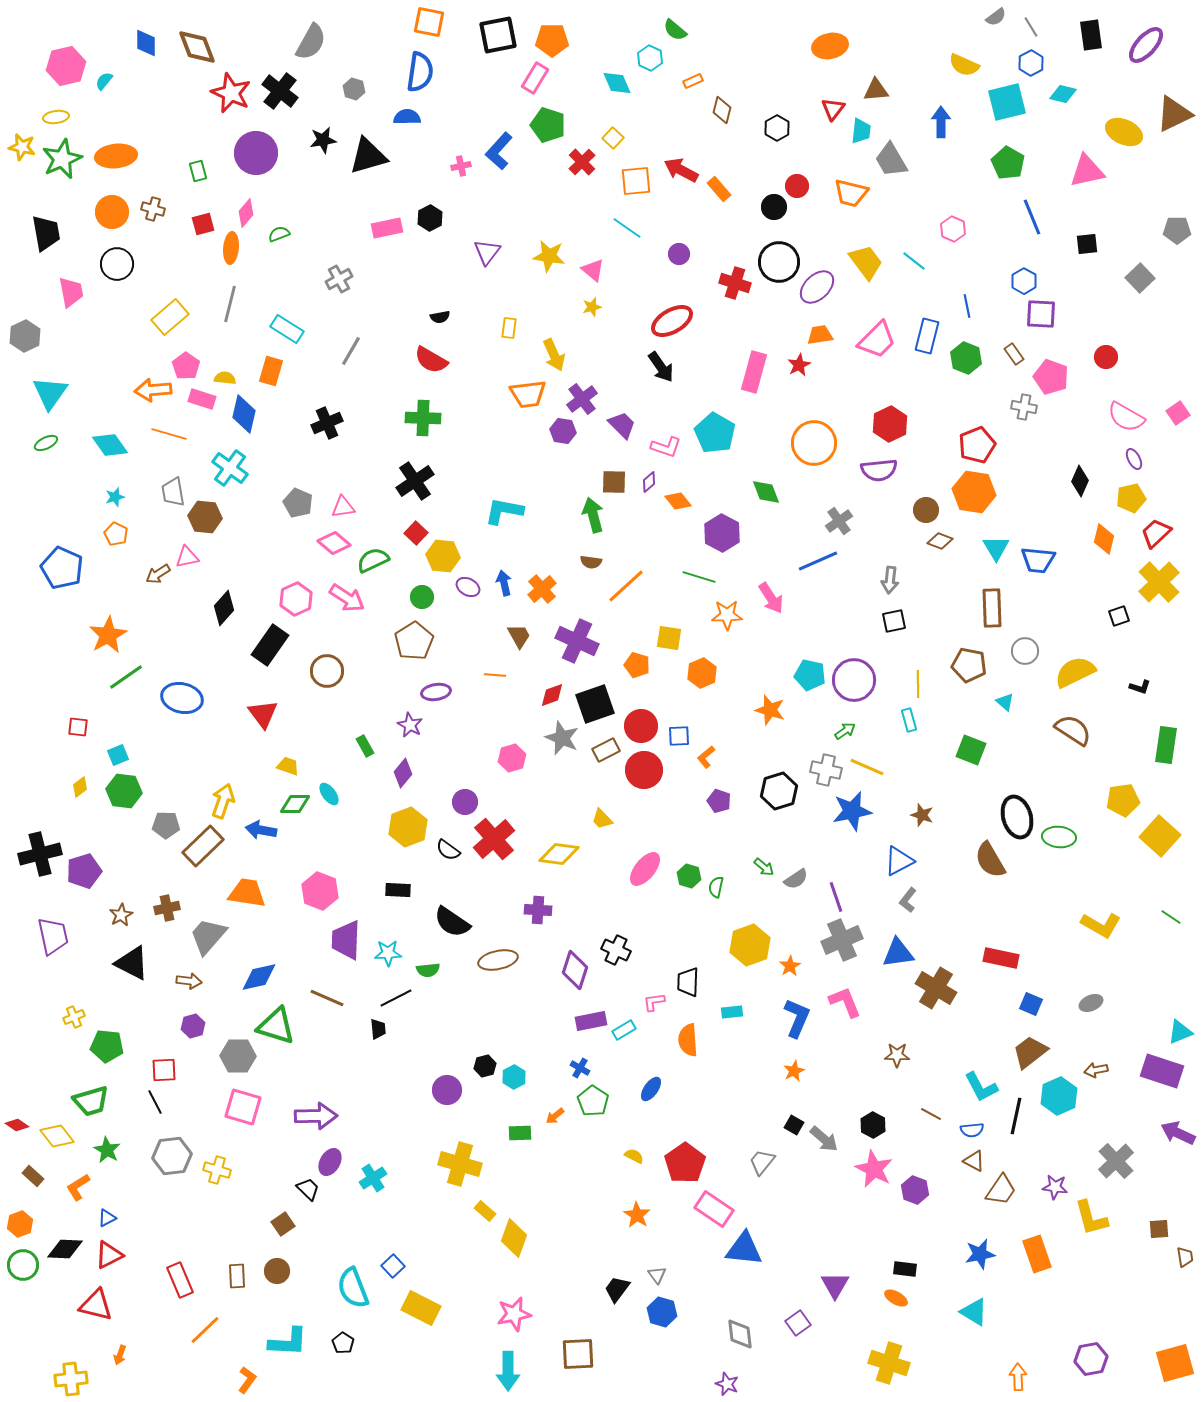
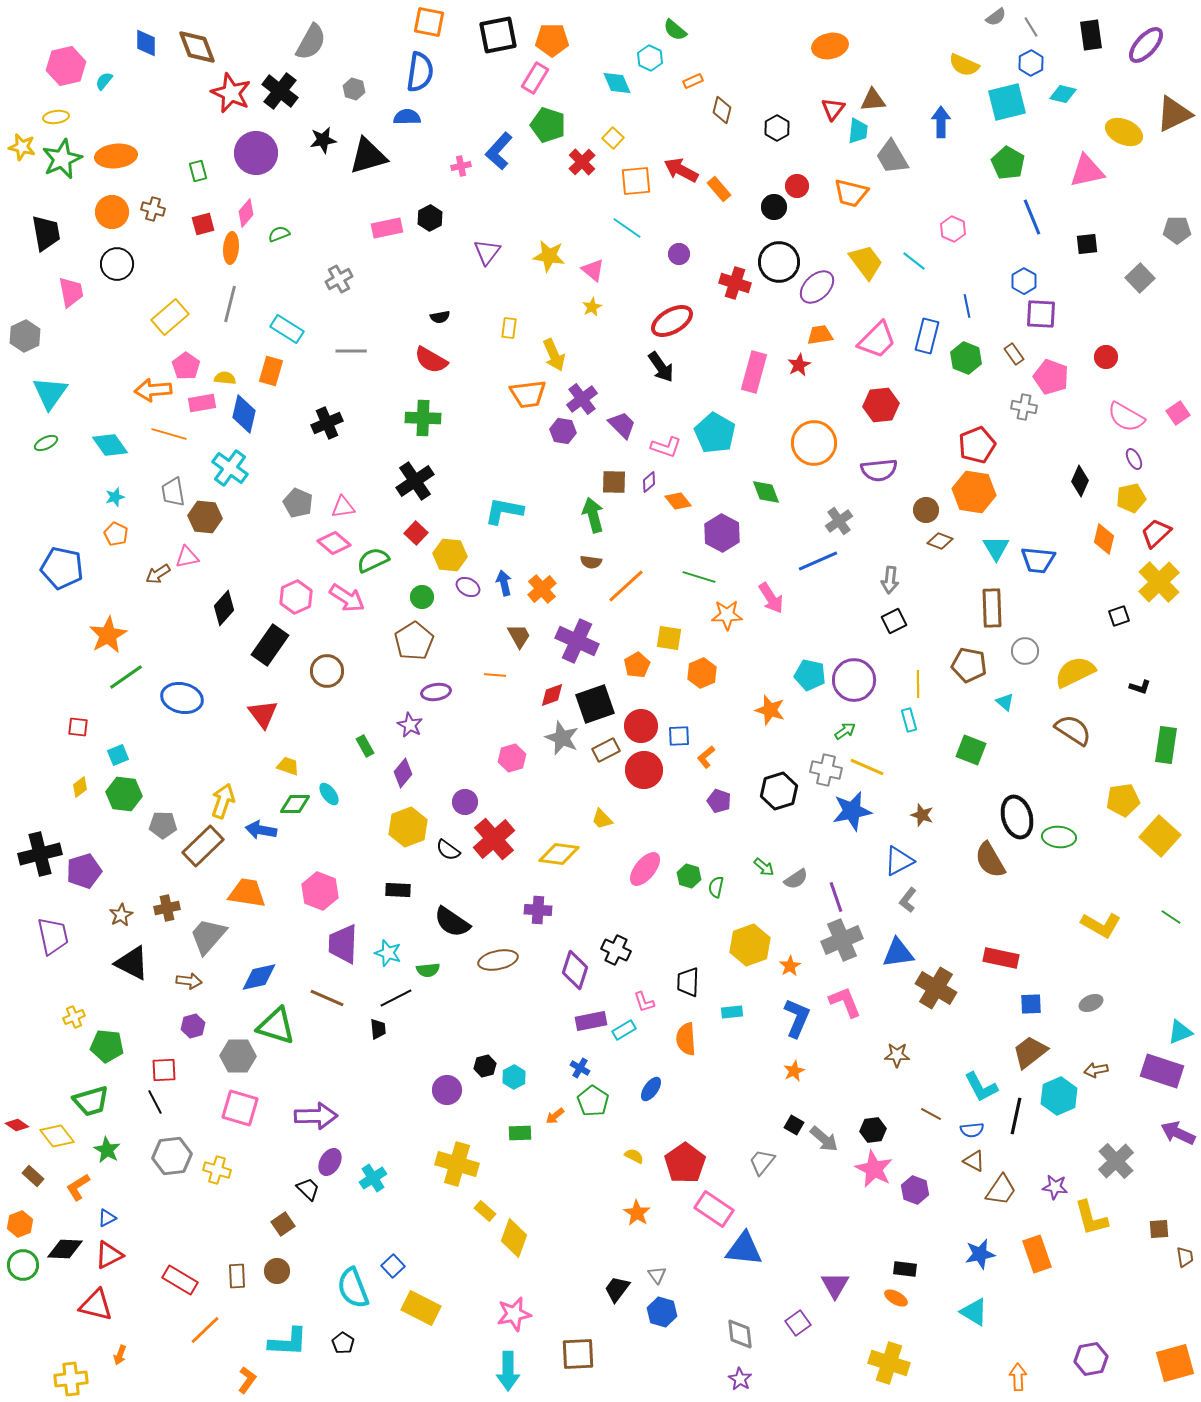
brown triangle at (876, 90): moved 3 px left, 10 px down
cyan trapezoid at (861, 131): moved 3 px left
gray trapezoid at (891, 160): moved 1 px right, 3 px up
yellow star at (592, 307): rotated 12 degrees counterclockwise
gray line at (351, 351): rotated 60 degrees clockwise
pink rectangle at (202, 399): moved 4 px down; rotated 28 degrees counterclockwise
red hexagon at (890, 424): moved 9 px left, 19 px up; rotated 20 degrees clockwise
yellow hexagon at (443, 556): moved 7 px right, 1 px up
blue pentagon at (62, 568): rotated 12 degrees counterclockwise
pink hexagon at (296, 599): moved 2 px up
black square at (894, 621): rotated 15 degrees counterclockwise
orange pentagon at (637, 665): rotated 25 degrees clockwise
green hexagon at (124, 791): moved 3 px down
gray pentagon at (166, 825): moved 3 px left
purple trapezoid at (346, 940): moved 3 px left, 4 px down
cyan star at (388, 953): rotated 20 degrees clockwise
pink L-shape at (654, 1002): moved 10 px left; rotated 100 degrees counterclockwise
blue square at (1031, 1004): rotated 25 degrees counterclockwise
orange semicircle at (688, 1040): moved 2 px left, 1 px up
pink square at (243, 1107): moved 3 px left, 1 px down
black hexagon at (873, 1125): moved 5 px down; rotated 25 degrees clockwise
yellow cross at (460, 1164): moved 3 px left
orange star at (637, 1215): moved 2 px up
red rectangle at (180, 1280): rotated 36 degrees counterclockwise
purple star at (727, 1384): moved 13 px right, 5 px up; rotated 10 degrees clockwise
